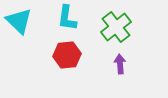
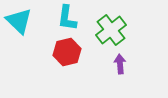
green cross: moved 5 px left, 3 px down
red hexagon: moved 3 px up; rotated 8 degrees counterclockwise
